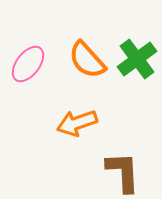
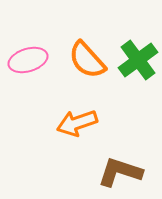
green cross: moved 1 px right, 1 px down
pink ellipse: moved 4 px up; rotated 36 degrees clockwise
brown L-shape: moved 3 px left; rotated 69 degrees counterclockwise
